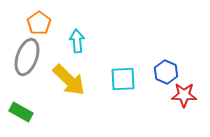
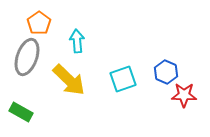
cyan square: rotated 16 degrees counterclockwise
